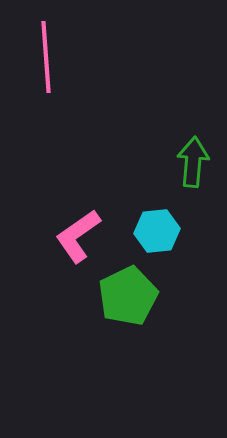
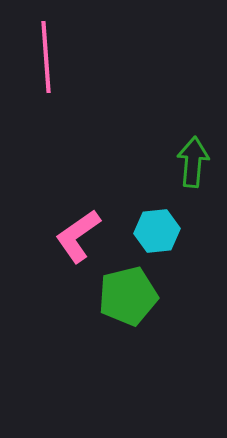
green pentagon: rotated 12 degrees clockwise
